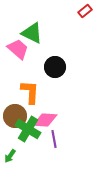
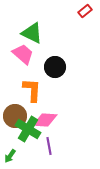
pink trapezoid: moved 5 px right, 5 px down
orange L-shape: moved 2 px right, 2 px up
purple line: moved 5 px left, 7 px down
